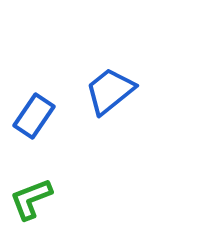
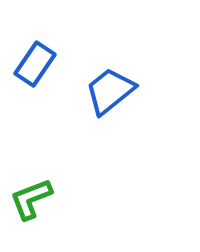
blue rectangle: moved 1 px right, 52 px up
